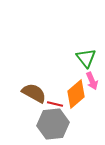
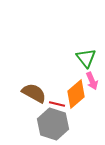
red line: moved 2 px right
gray hexagon: rotated 24 degrees clockwise
